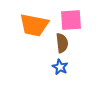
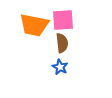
pink square: moved 8 px left
